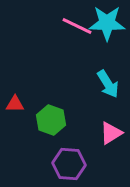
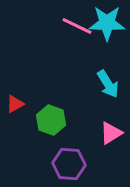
red triangle: rotated 30 degrees counterclockwise
